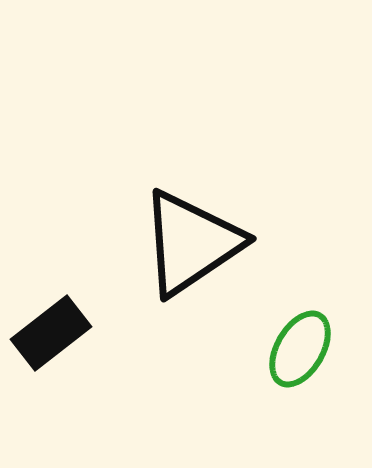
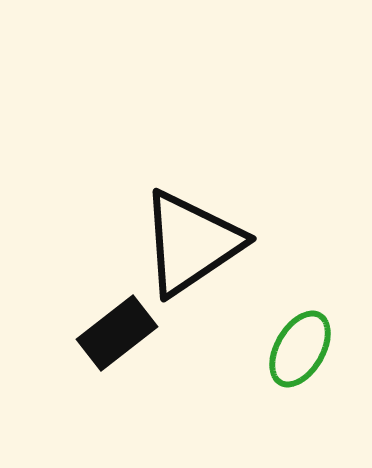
black rectangle: moved 66 px right
